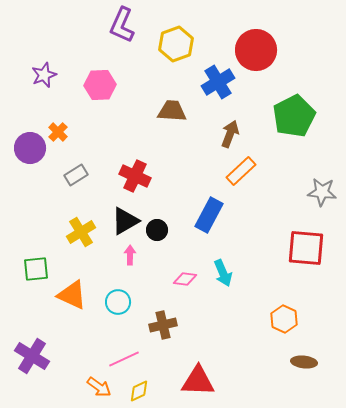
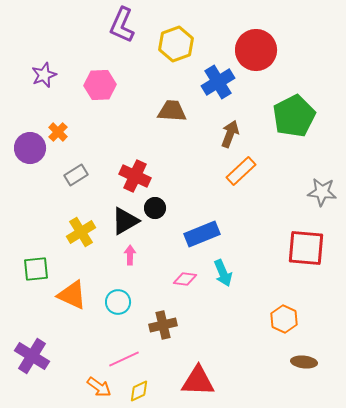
blue rectangle: moved 7 px left, 19 px down; rotated 40 degrees clockwise
black circle: moved 2 px left, 22 px up
